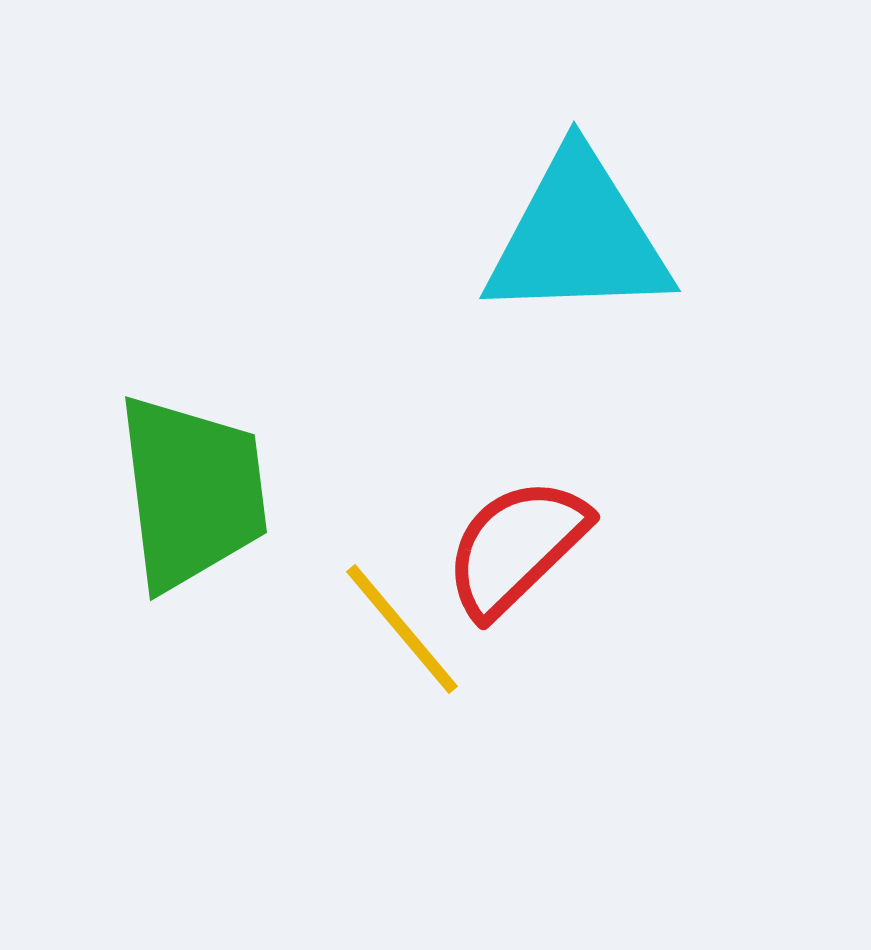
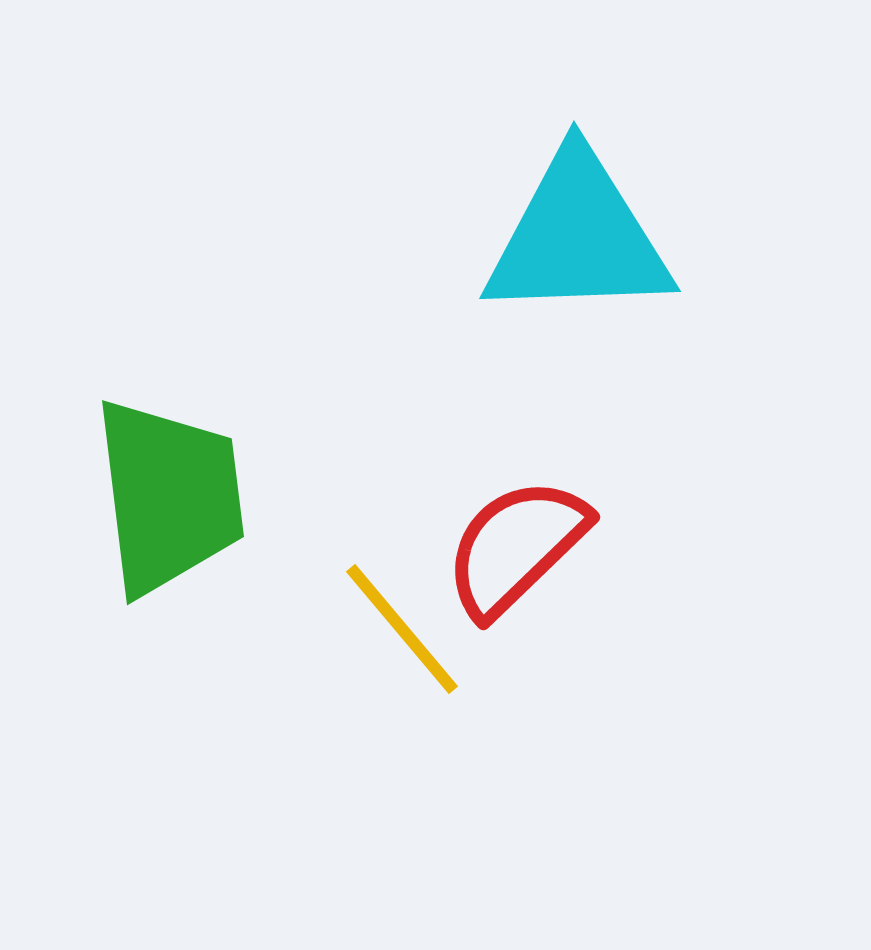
green trapezoid: moved 23 px left, 4 px down
